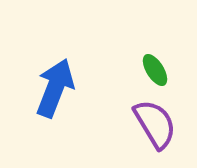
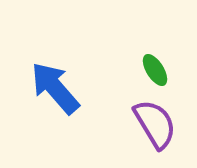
blue arrow: rotated 62 degrees counterclockwise
